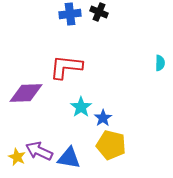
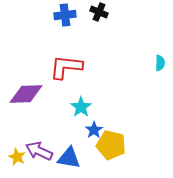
blue cross: moved 5 px left, 1 px down
purple diamond: moved 1 px down
blue star: moved 9 px left, 12 px down
